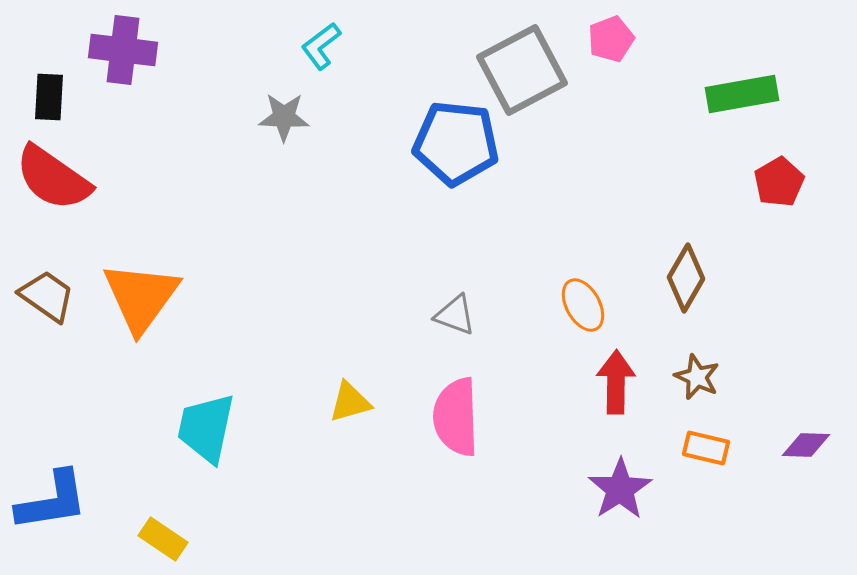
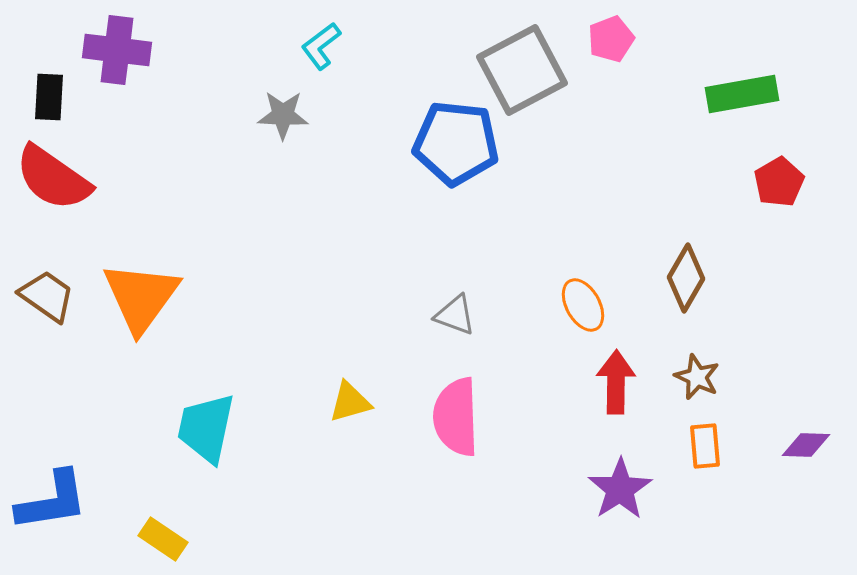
purple cross: moved 6 px left
gray star: moved 1 px left, 2 px up
orange rectangle: moved 1 px left, 2 px up; rotated 72 degrees clockwise
